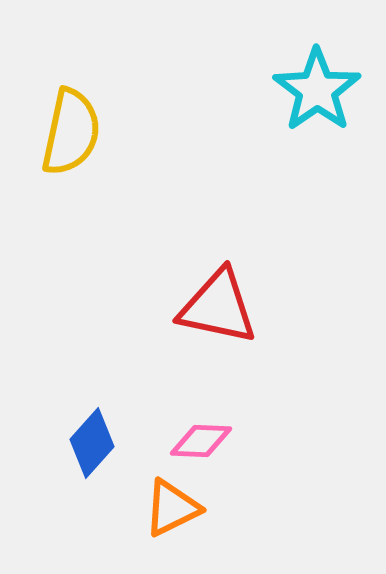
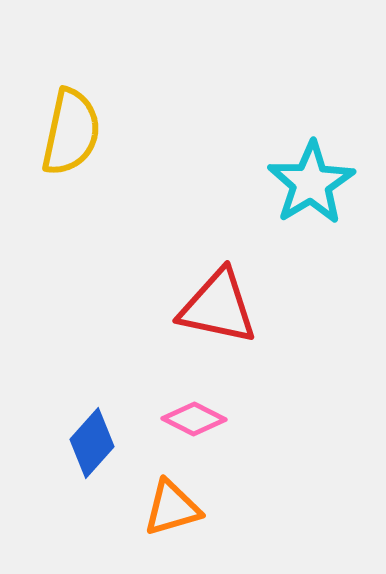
cyan star: moved 6 px left, 93 px down; rotated 4 degrees clockwise
pink diamond: moved 7 px left, 22 px up; rotated 24 degrees clockwise
orange triangle: rotated 10 degrees clockwise
